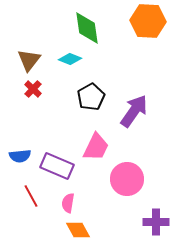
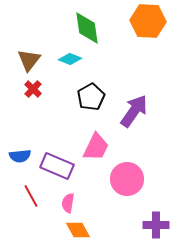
purple cross: moved 3 px down
